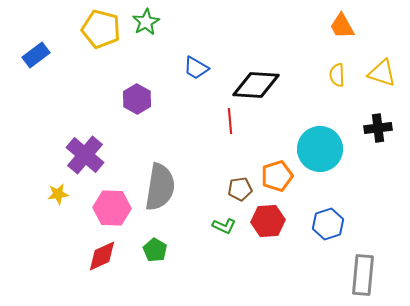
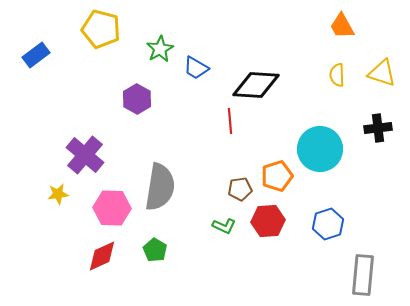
green star: moved 14 px right, 27 px down
